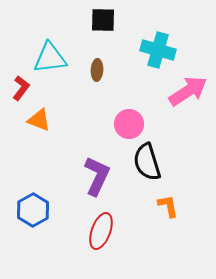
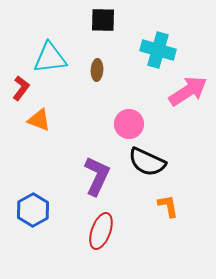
black semicircle: rotated 48 degrees counterclockwise
